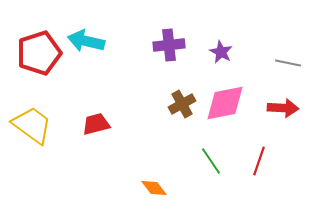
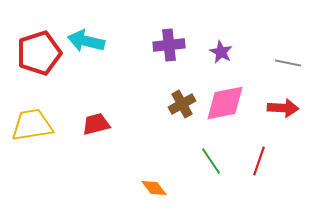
yellow trapezoid: rotated 45 degrees counterclockwise
